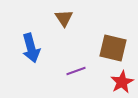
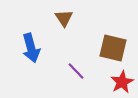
purple line: rotated 66 degrees clockwise
